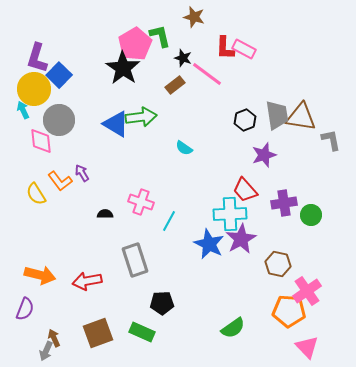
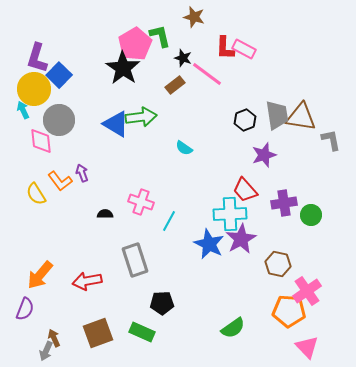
purple arrow at (82, 173): rotated 12 degrees clockwise
orange arrow at (40, 275): rotated 116 degrees clockwise
